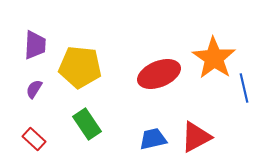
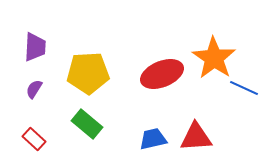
purple trapezoid: moved 2 px down
yellow pentagon: moved 8 px right, 6 px down; rotated 9 degrees counterclockwise
red ellipse: moved 3 px right
blue line: rotated 52 degrees counterclockwise
green rectangle: rotated 16 degrees counterclockwise
red triangle: rotated 24 degrees clockwise
